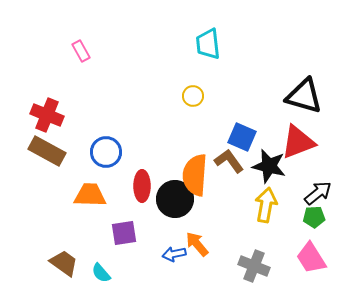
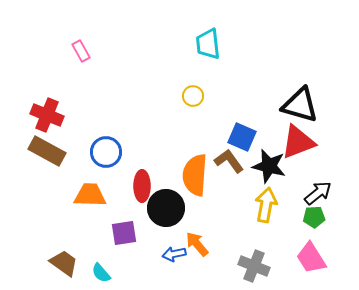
black triangle: moved 4 px left, 9 px down
black circle: moved 9 px left, 9 px down
